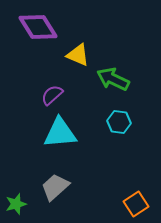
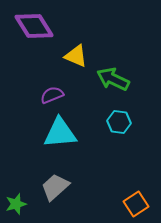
purple diamond: moved 4 px left, 1 px up
yellow triangle: moved 2 px left, 1 px down
purple semicircle: rotated 20 degrees clockwise
